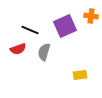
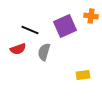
yellow rectangle: moved 3 px right
